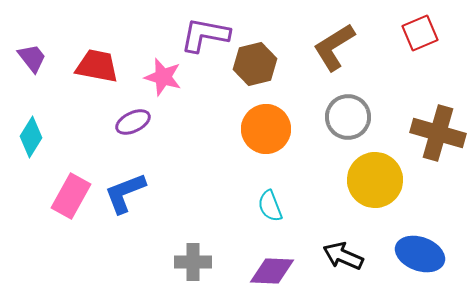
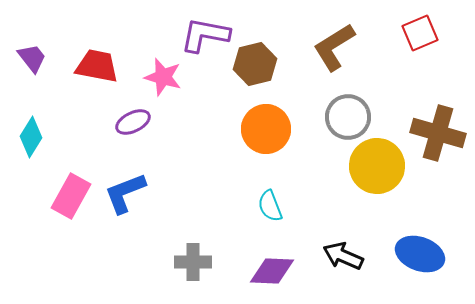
yellow circle: moved 2 px right, 14 px up
